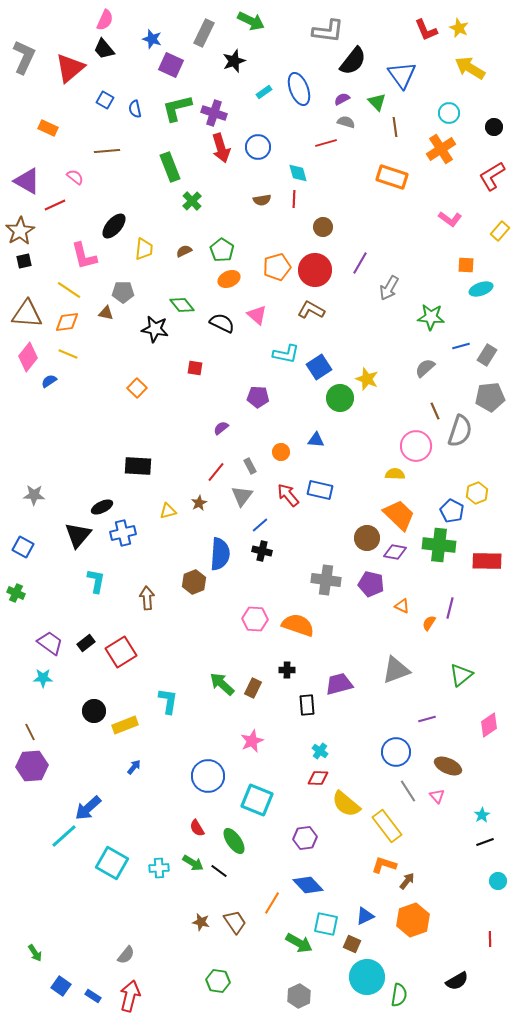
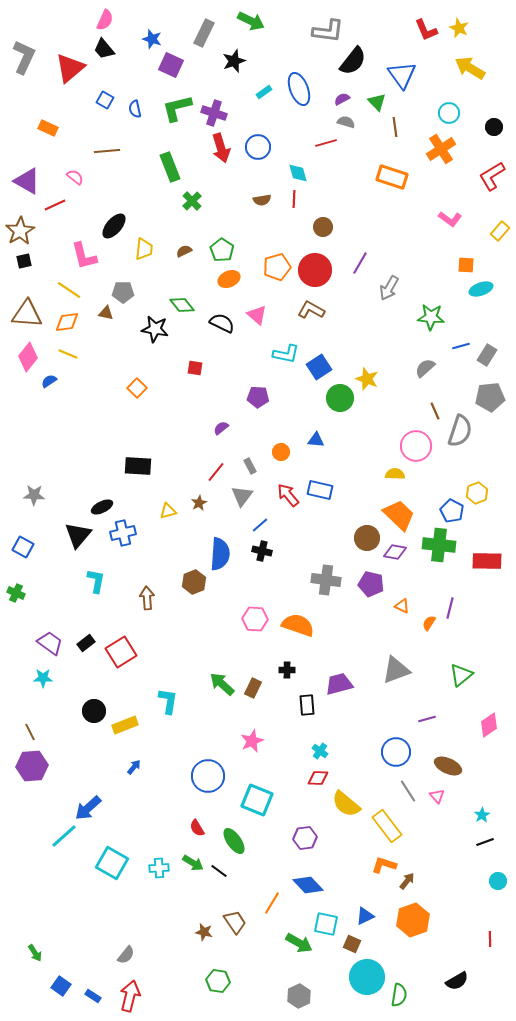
brown star at (201, 922): moved 3 px right, 10 px down
